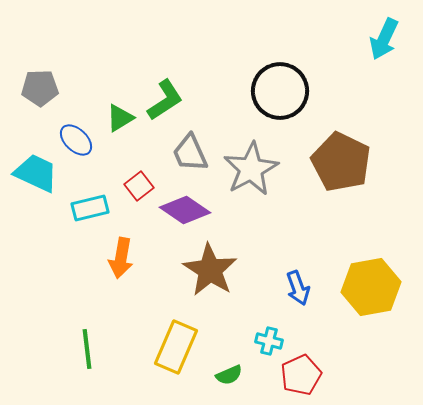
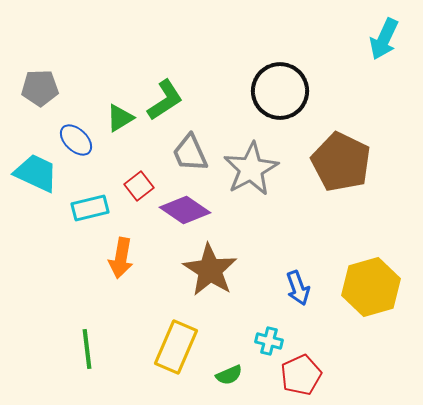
yellow hexagon: rotated 6 degrees counterclockwise
